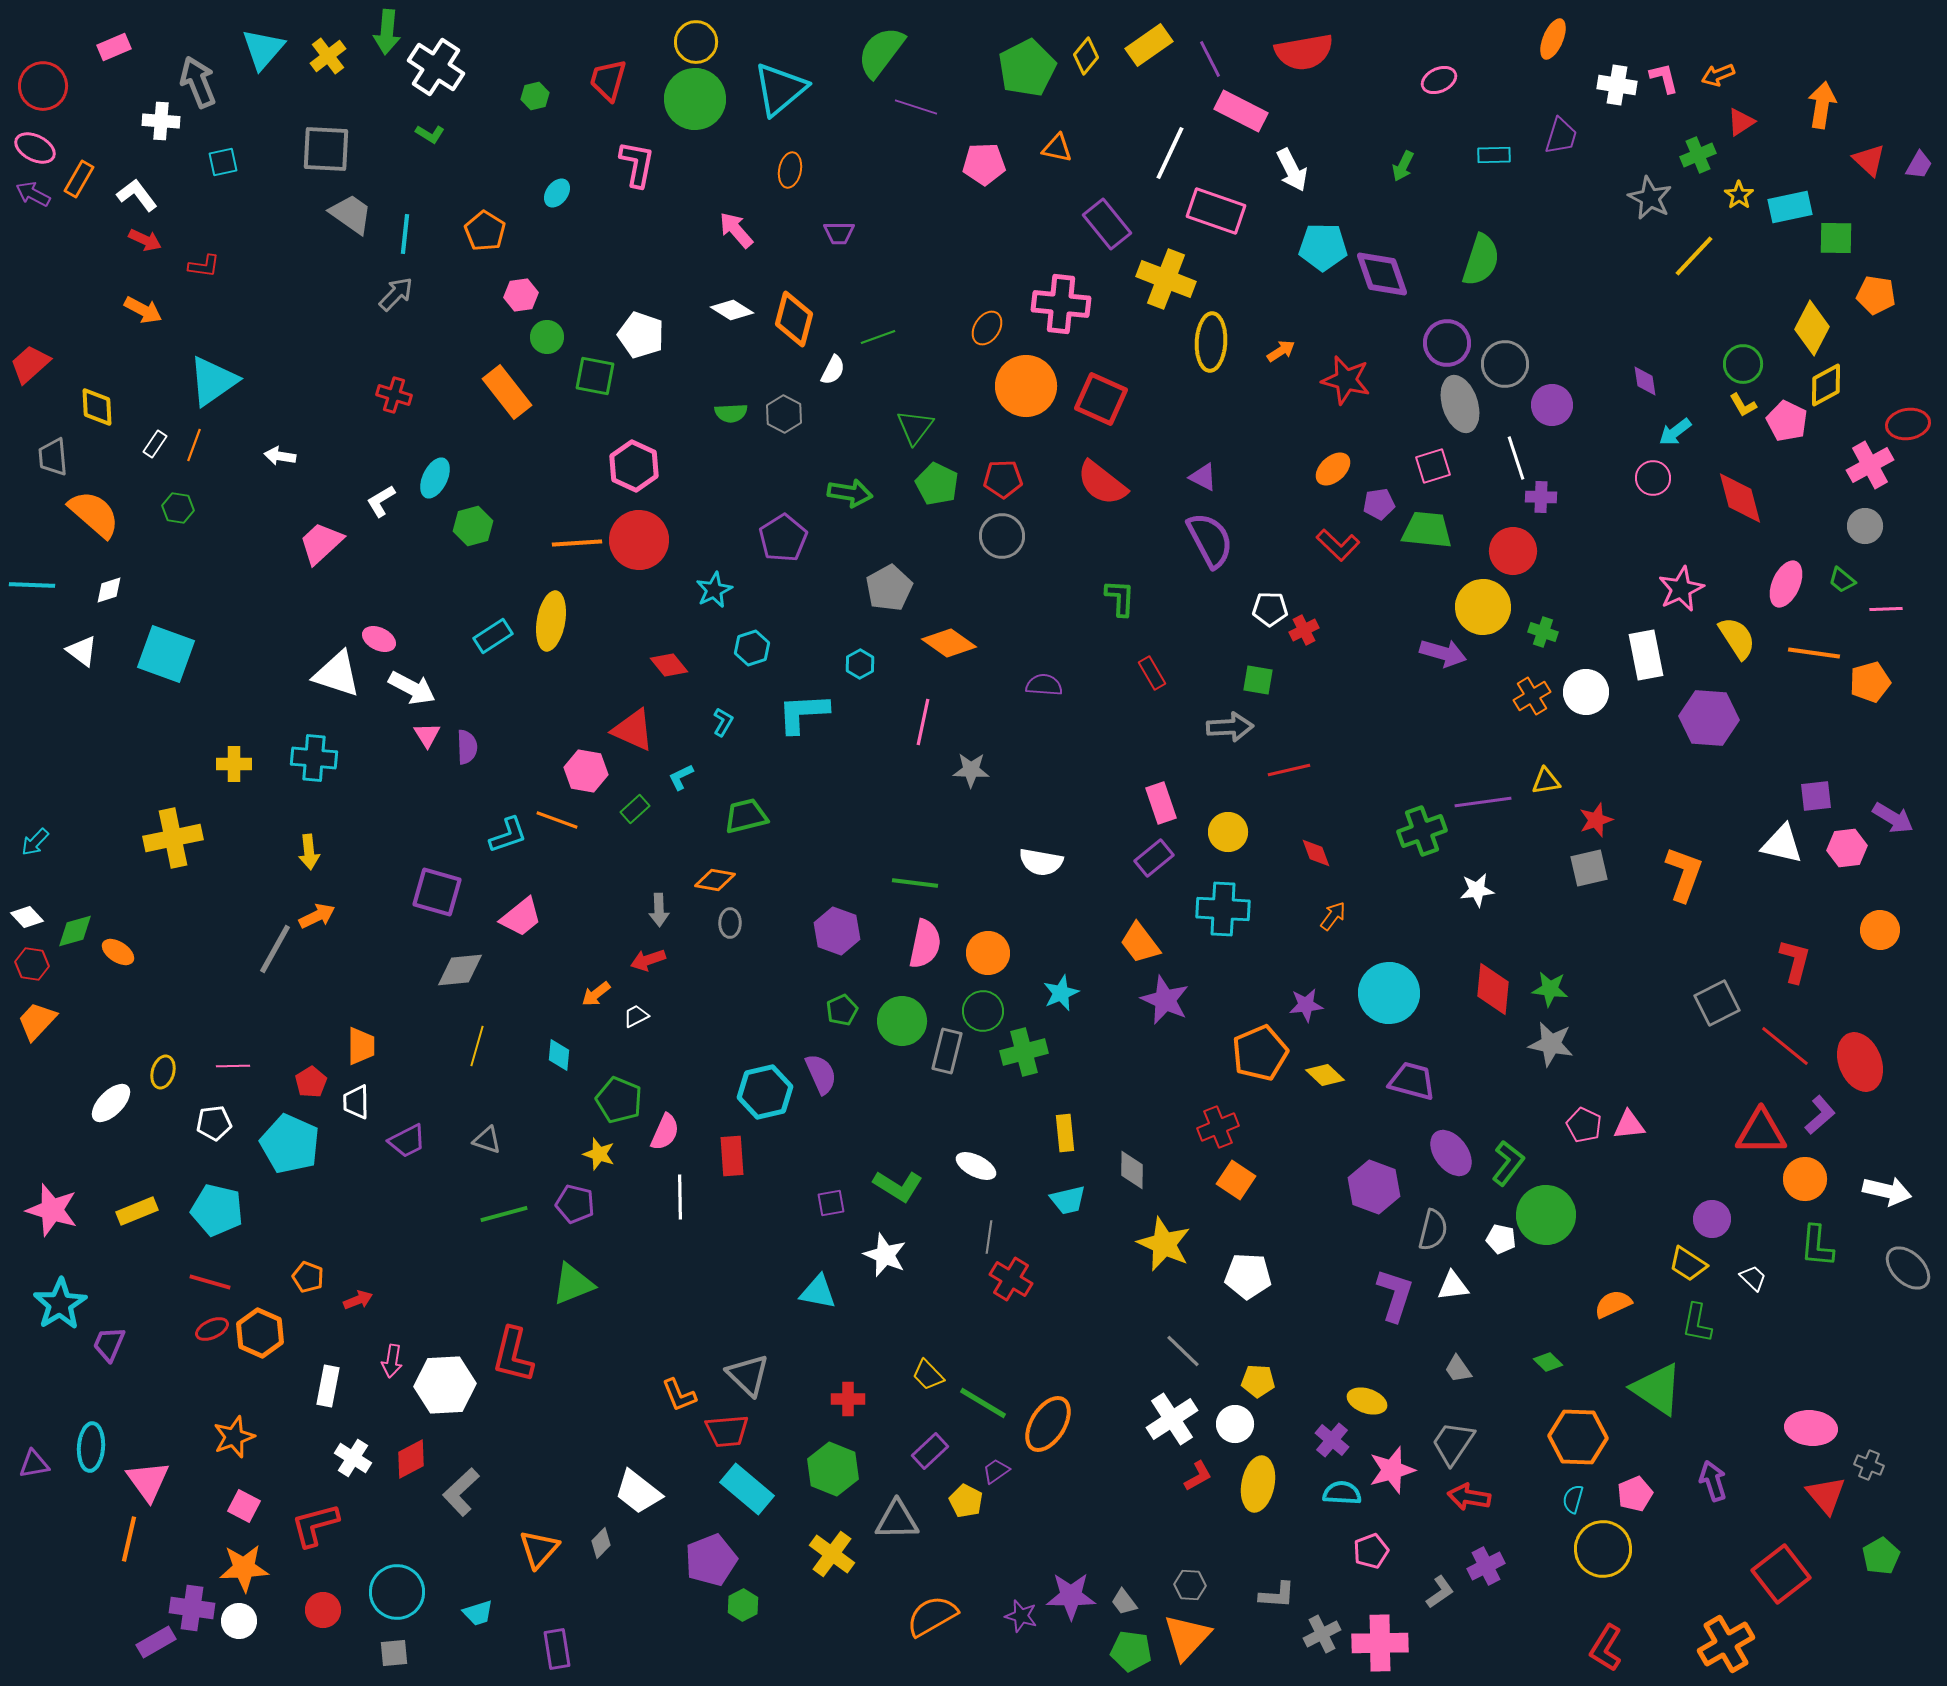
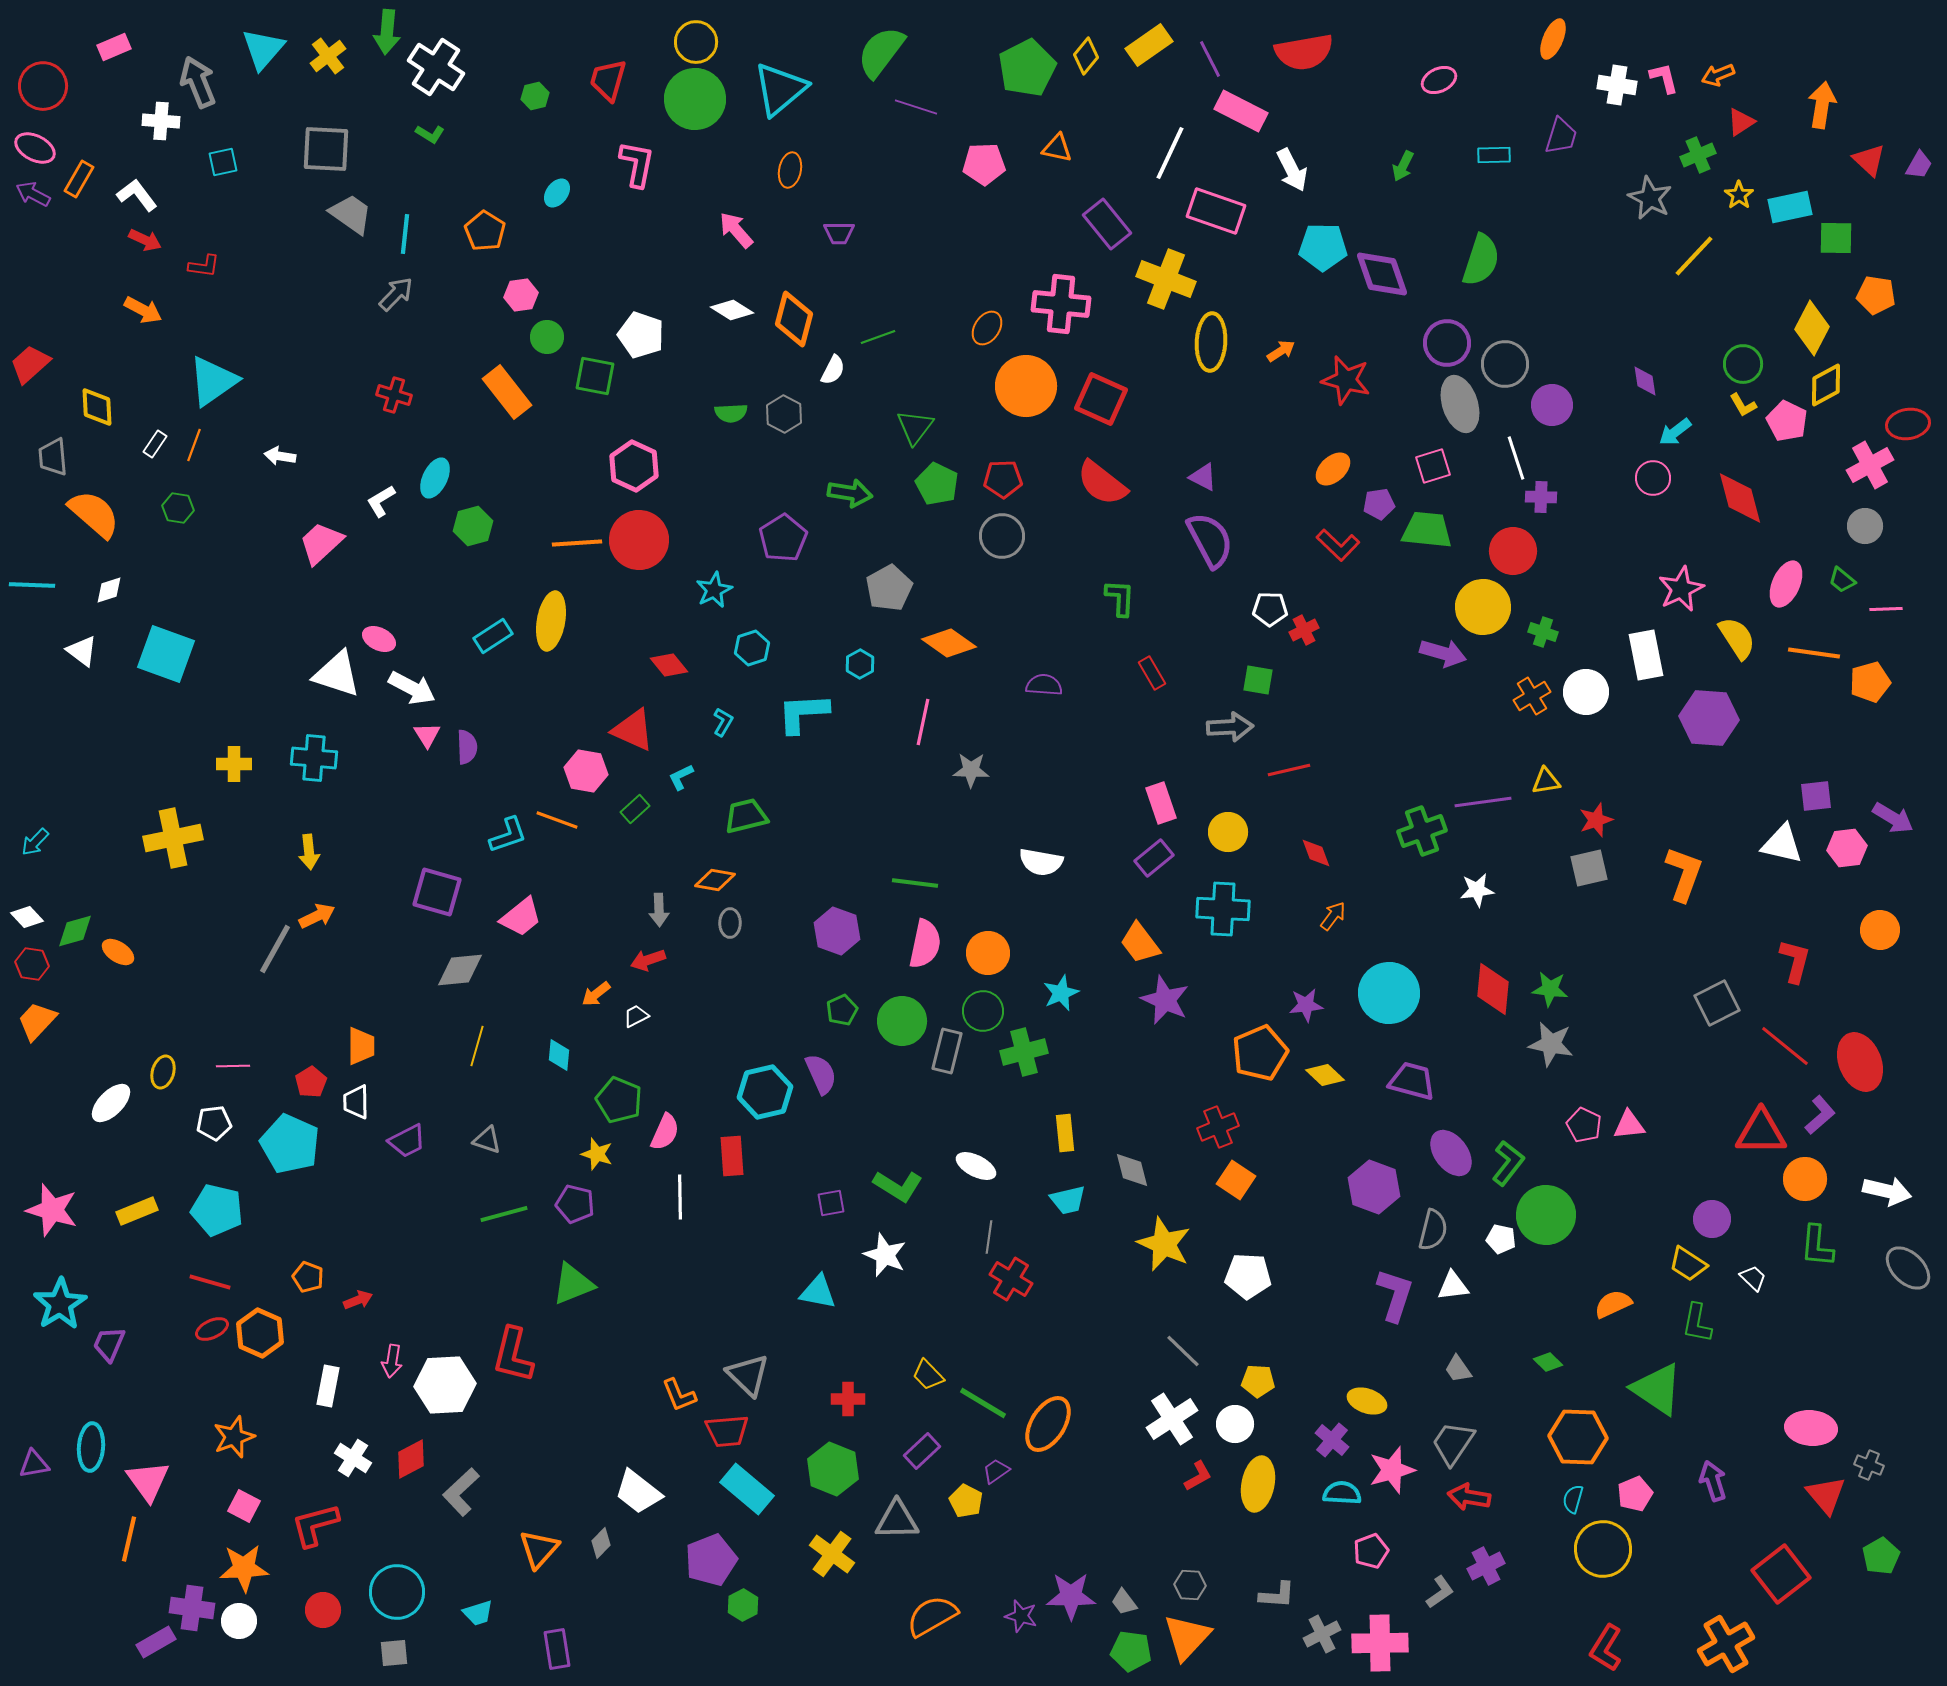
yellow star at (599, 1154): moved 2 px left
gray diamond at (1132, 1170): rotated 15 degrees counterclockwise
purple rectangle at (930, 1451): moved 8 px left
